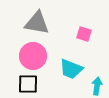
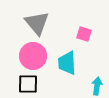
gray triangle: rotated 40 degrees clockwise
cyan trapezoid: moved 4 px left, 6 px up; rotated 65 degrees clockwise
